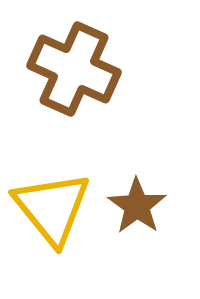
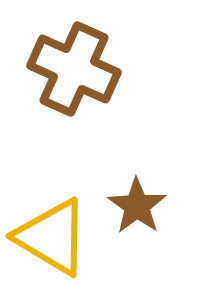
yellow triangle: moved 29 px down; rotated 20 degrees counterclockwise
